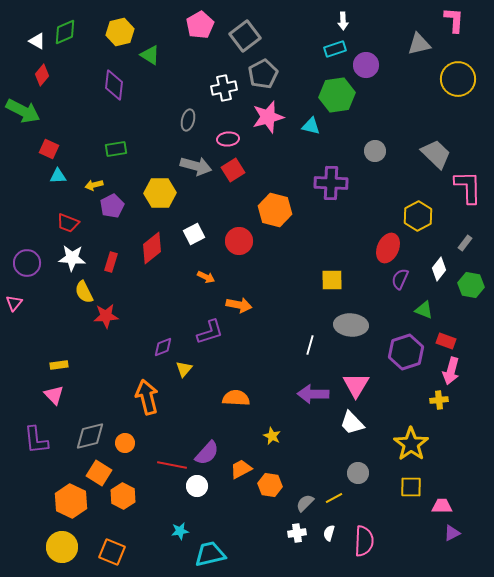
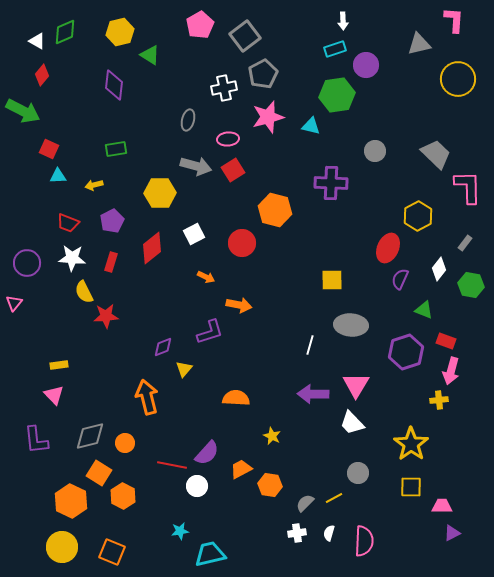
purple pentagon at (112, 206): moved 15 px down
red circle at (239, 241): moved 3 px right, 2 px down
